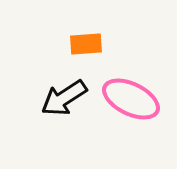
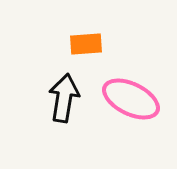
black arrow: rotated 132 degrees clockwise
